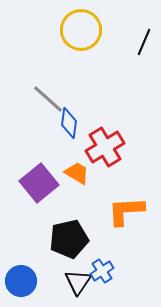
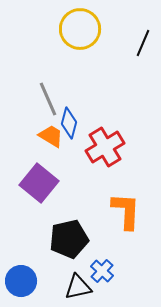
yellow circle: moved 1 px left, 1 px up
black line: moved 1 px left, 1 px down
gray line: rotated 24 degrees clockwise
blue diamond: rotated 8 degrees clockwise
orange trapezoid: moved 26 px left, 37 px up
purple square: rotated 12 degrees counterclockwise
orange L-shape: rotated 96 degrees clockwise
blue cross: rotated 15 degrees counterclockwise
black triangle: moved 5 px down; rotated 44 degrees clockwise
